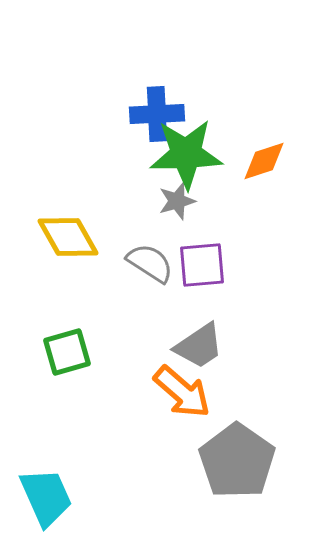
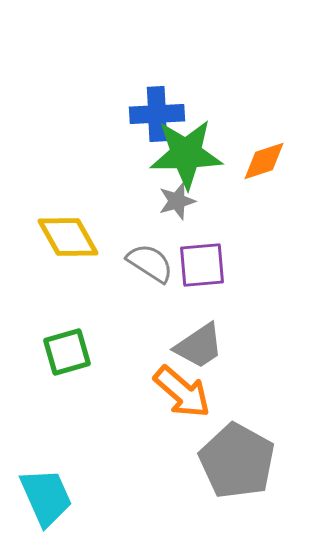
gray pentagon: rotated 6 degrees counterclockwise
